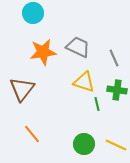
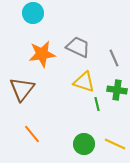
orange star: moved 1 px left, 2 px down
yellow line: moved 1 px left, 1 px up
